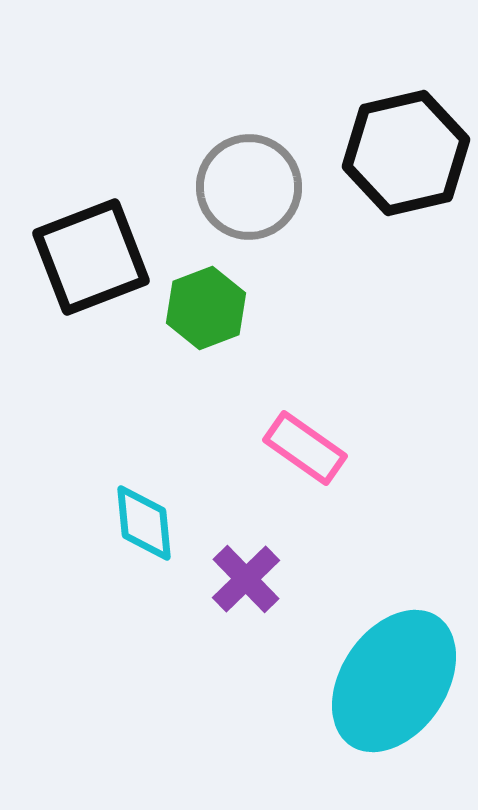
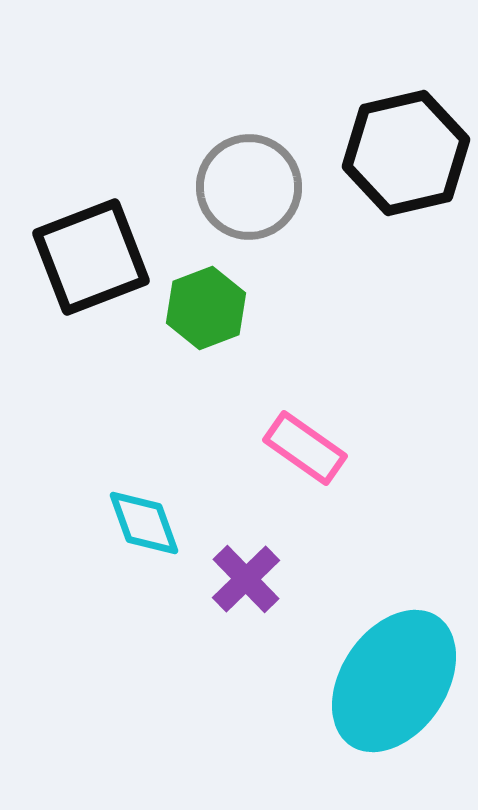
cyan diamond: rotated 14 degrees counterclockwise
